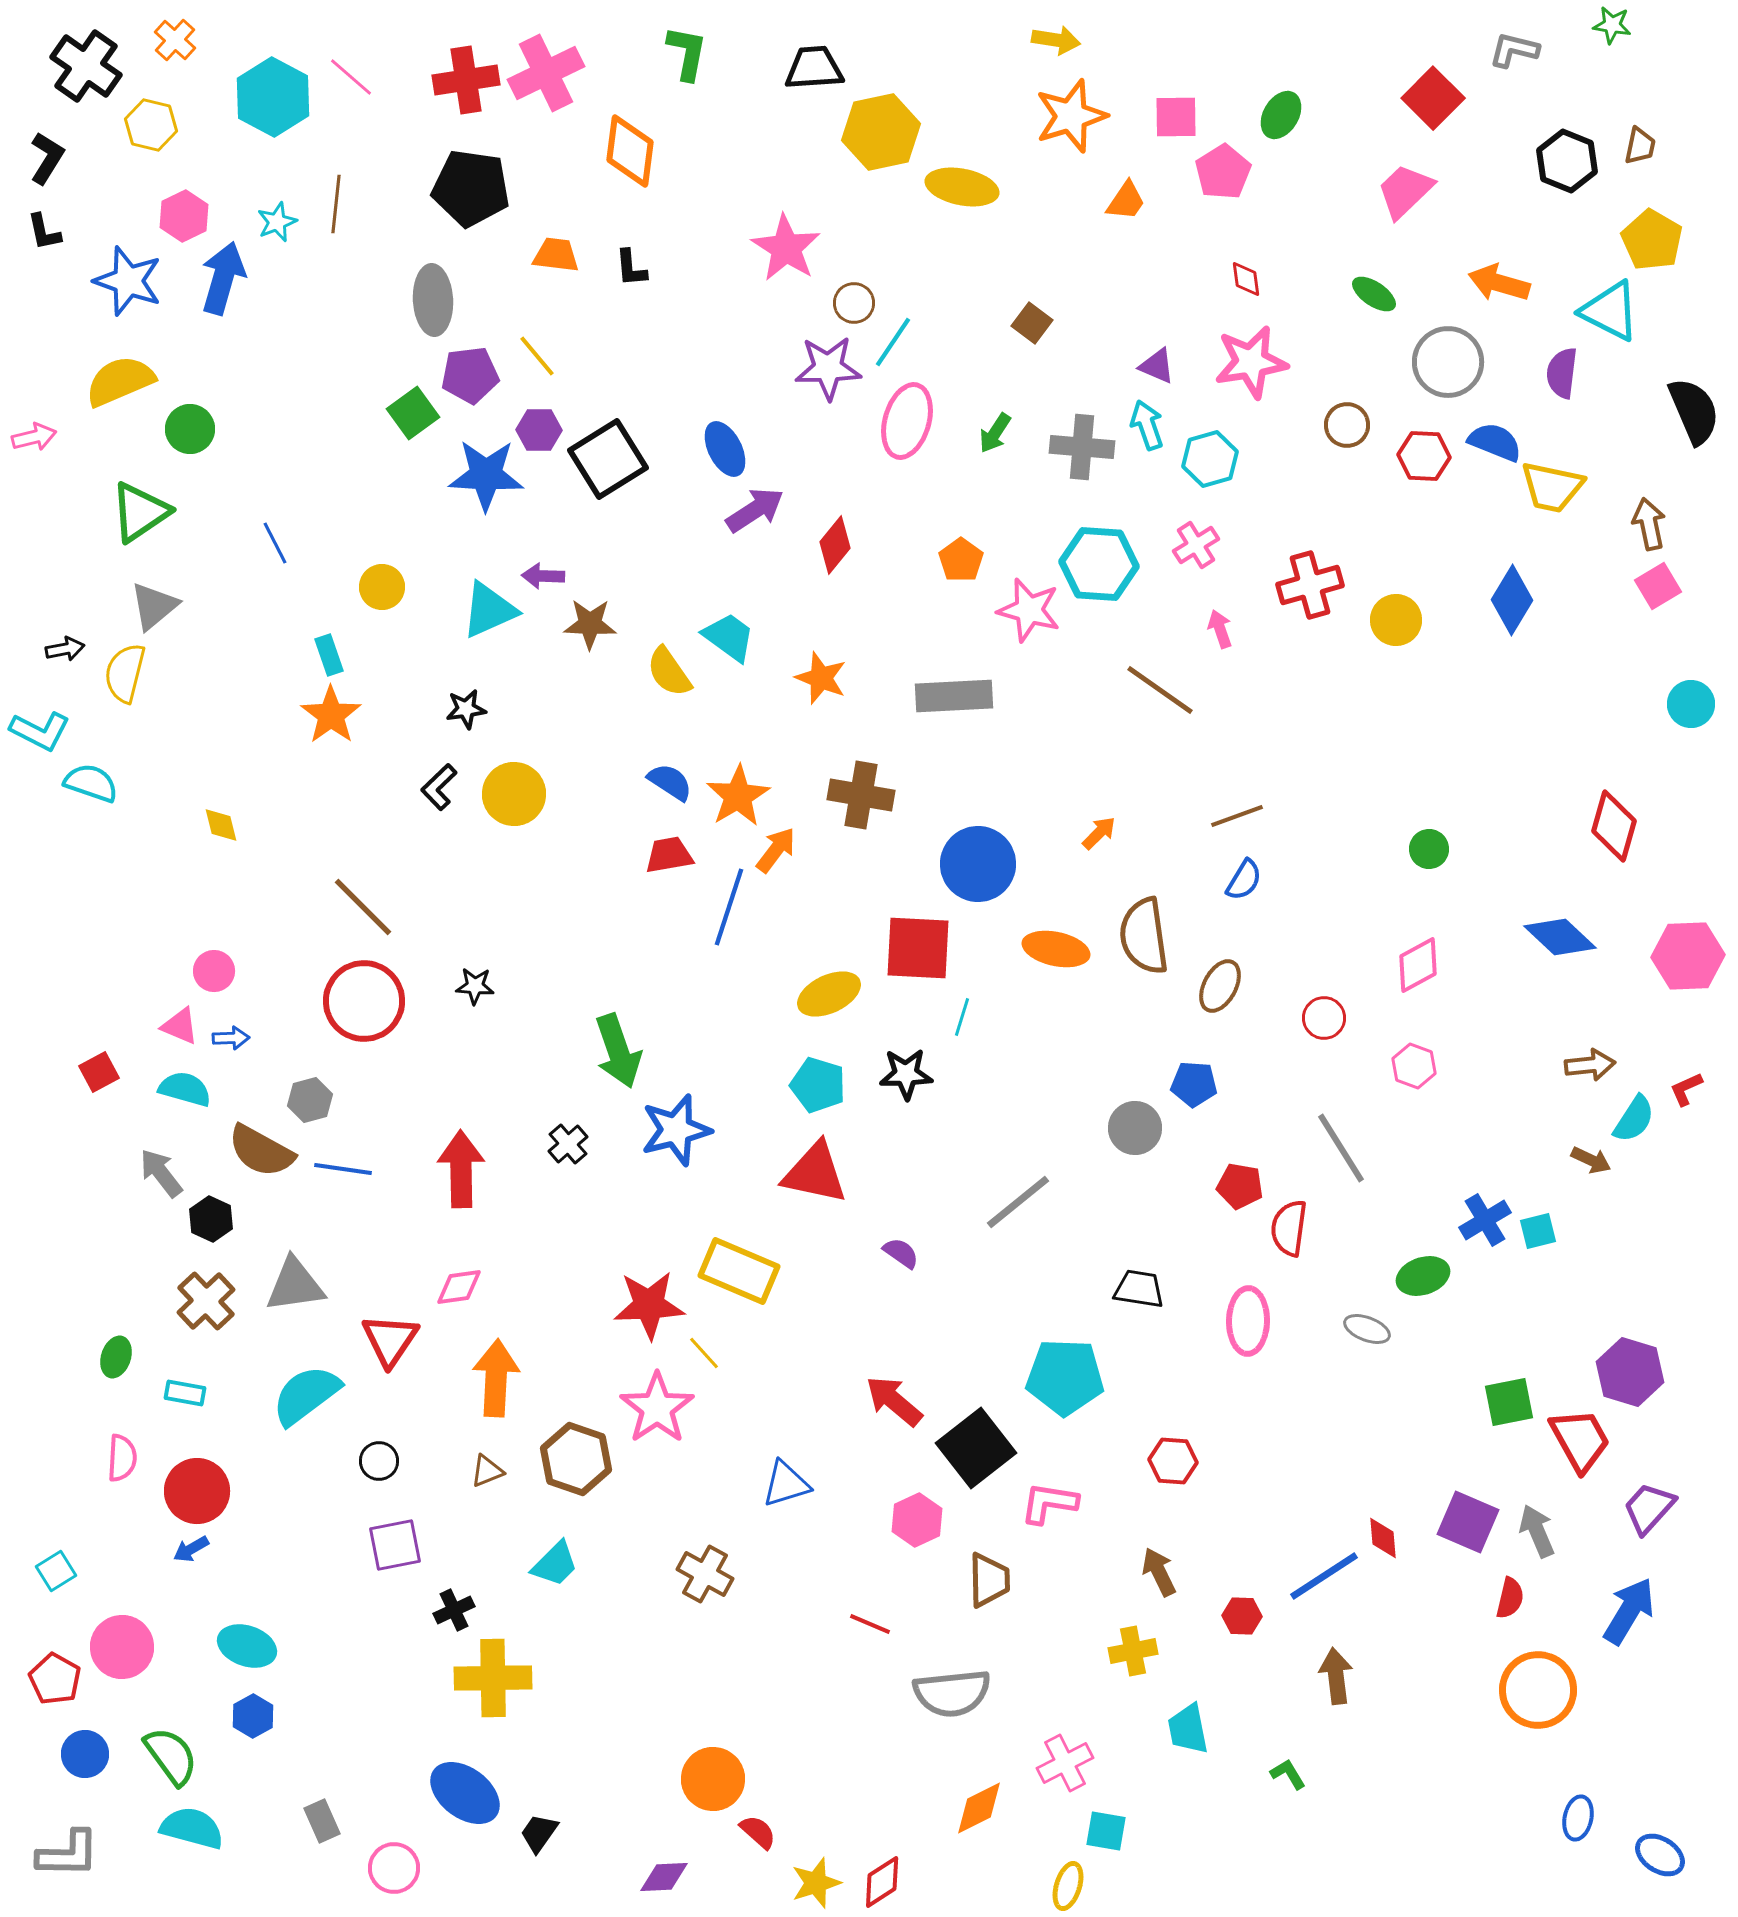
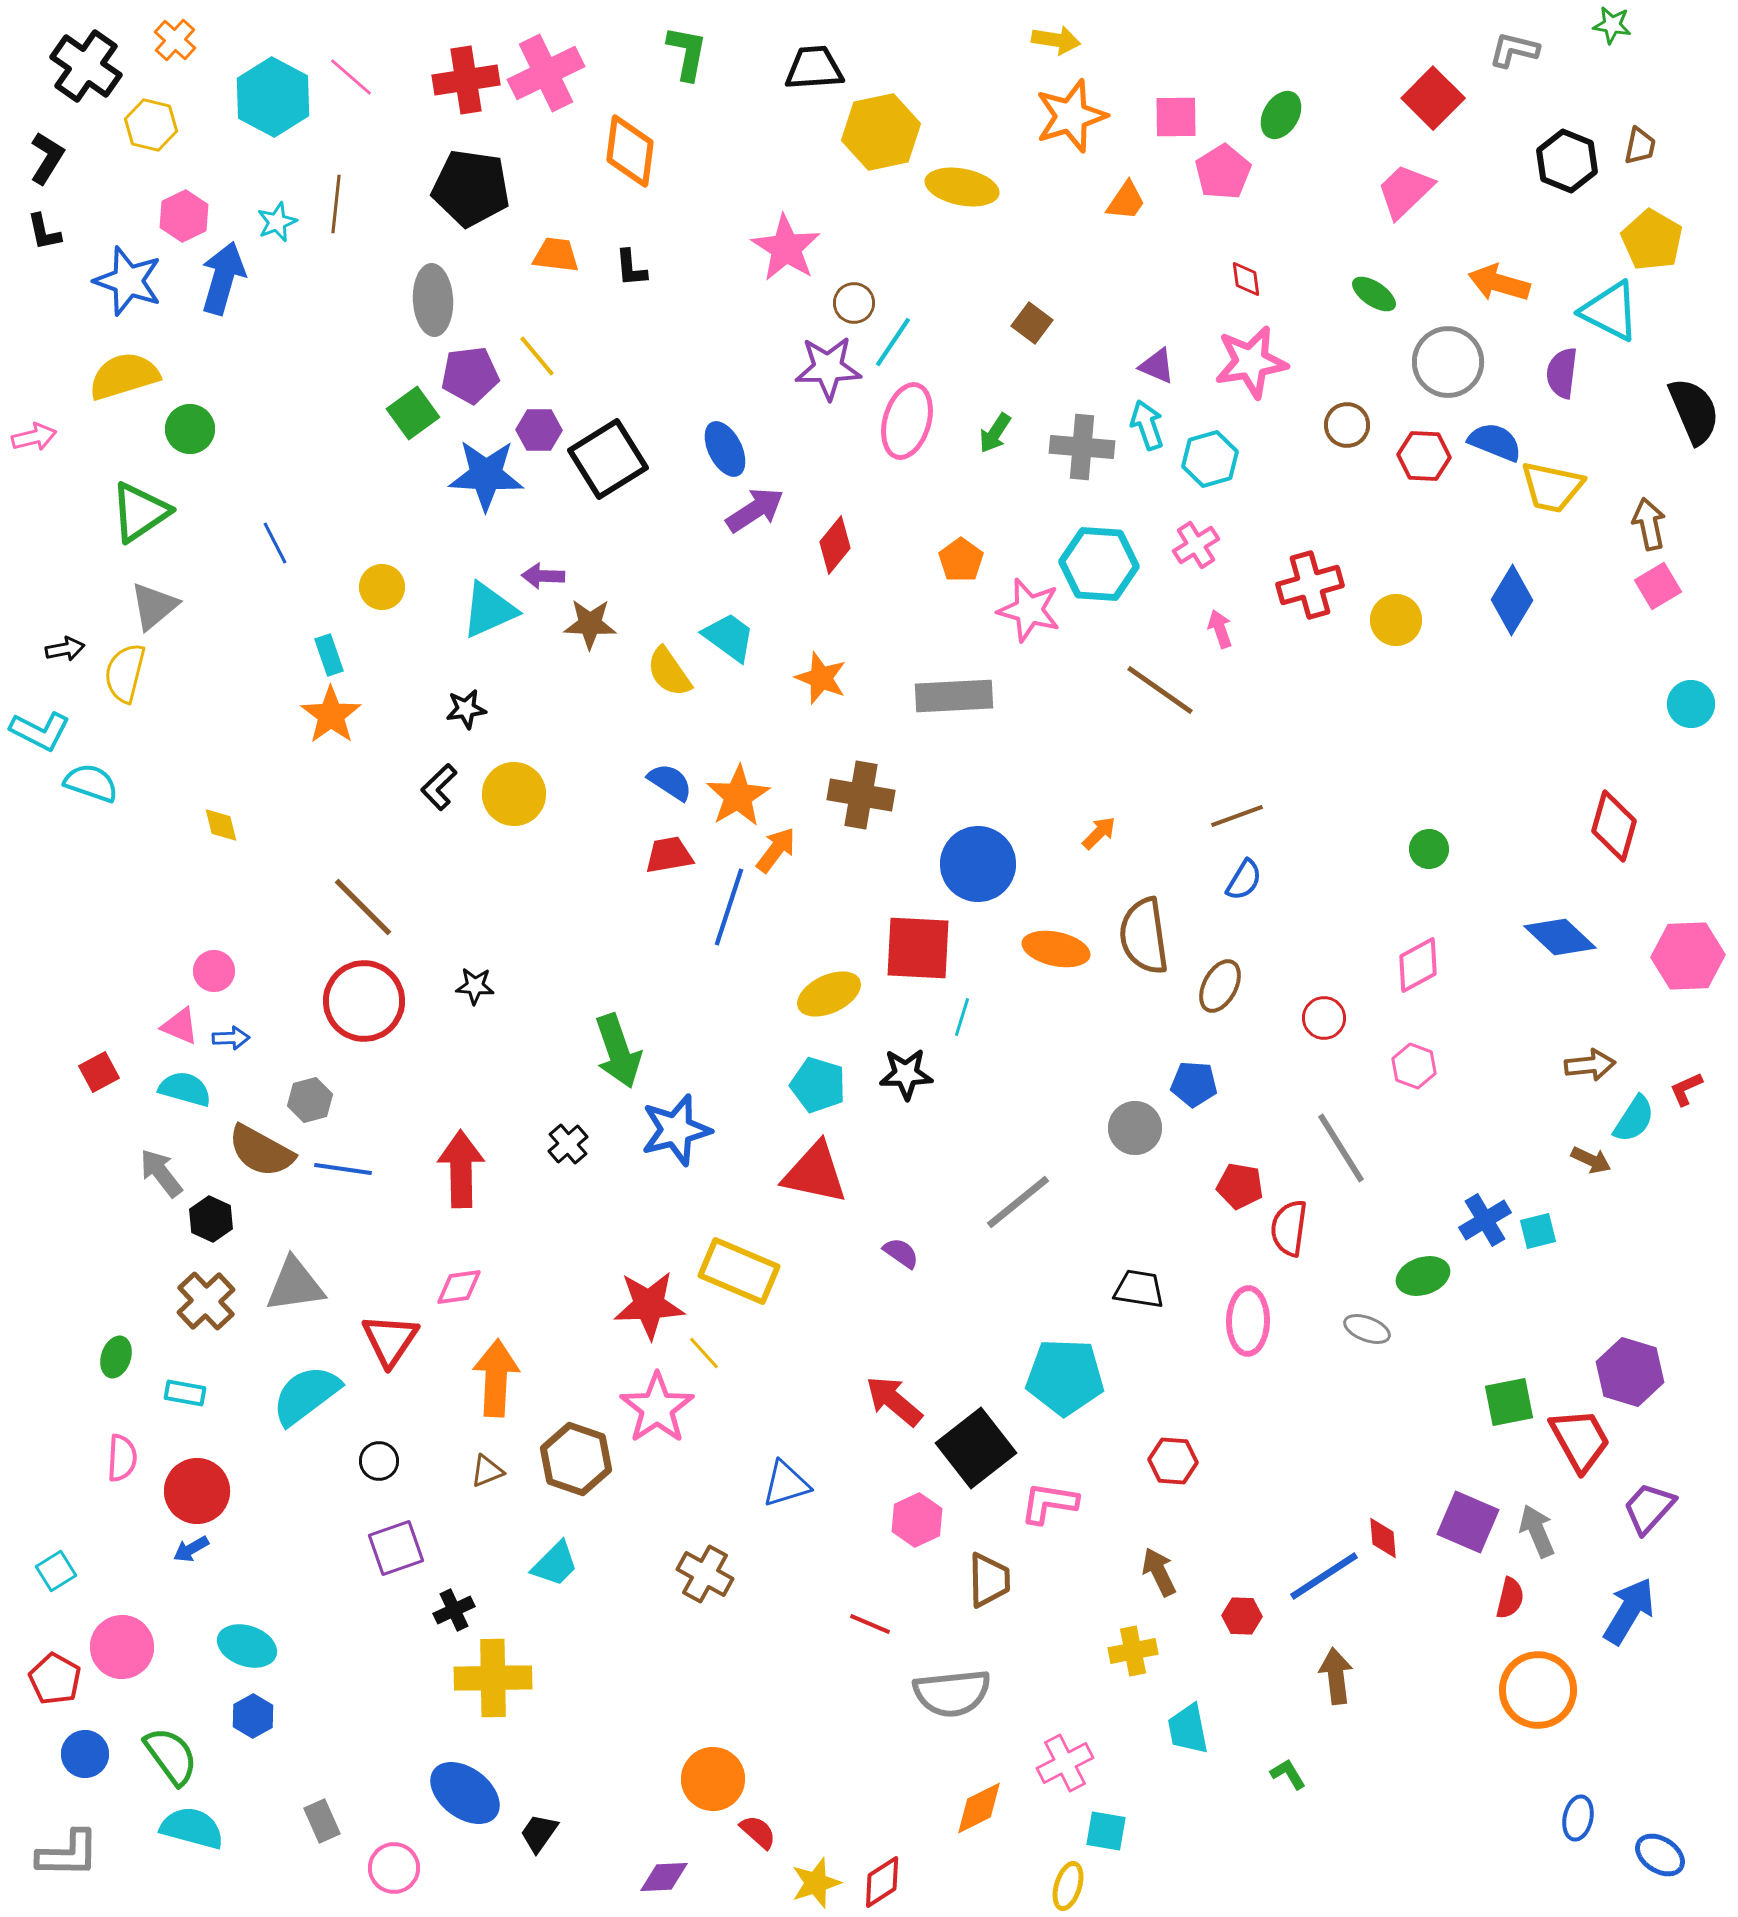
yellow semicircle at (120, 381): moved 4 px right, 5 px up; rotated 6 degrees clockwise
purple square at (395, 1545): moved 1 px right, 3 px down; rotated 8 degrees counterclockwise
